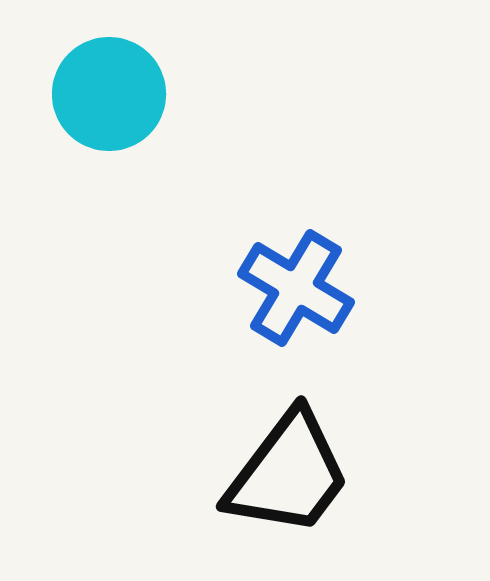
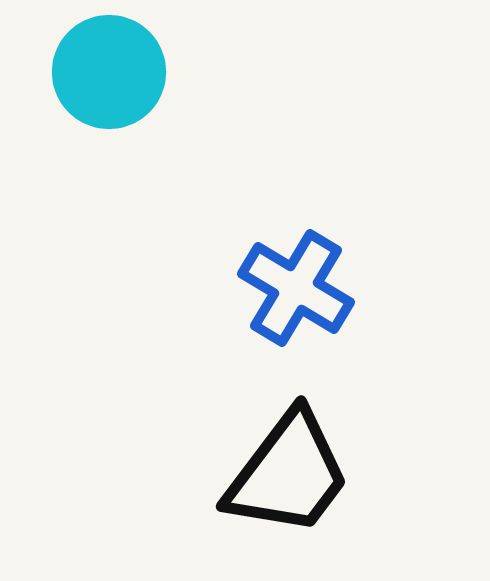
cyan circle: moved 22 px up
